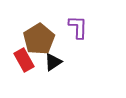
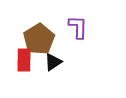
red rectangle: rotated 30 degrees clockwise
